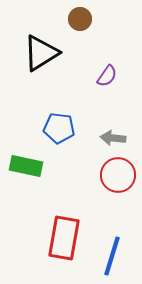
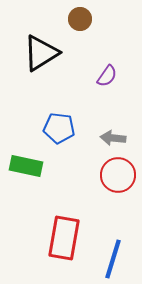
blue line: moved 1 px right, 3 px down
